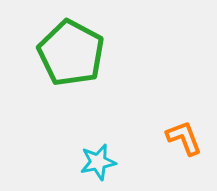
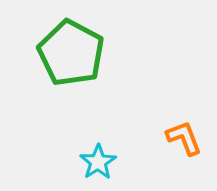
cyan star: rotated 21 degrees counterclockwise
